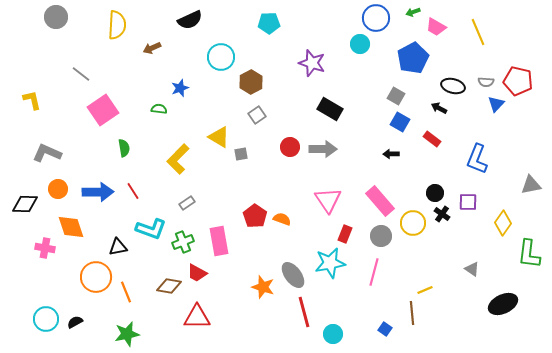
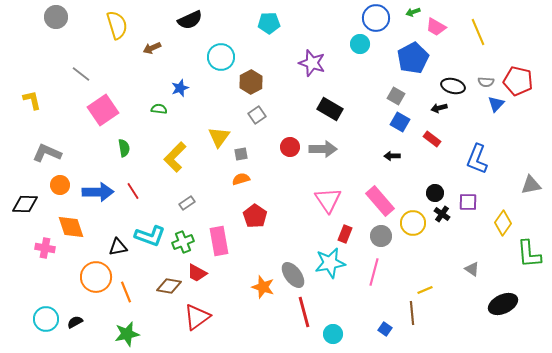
yellow semicircle at (117, 25): rotated 20 degrees counterclockwise
black arrow at (439, 108): rotated 42 degrees counterclockwise
yellow triangle at (219, 137): rotated 35 degrees clockwise
black arrow at (391, 154): moved 1 px right, 2 px down
yellow L-shape at (178, 159): moved 3 px left, 2 px up
orange circle at (58, 189): moved 2 px right, 4 px up
orange semicircle at (282, 219): moved 41 px left, 40 px up; rotated 36 degrees counterclockwise
cyan L-shape at (151, 229): moved 1 px left, 7 px down
green L-shape at (529, 254): rotated 12 degrees counterclockwise
red triangle at (197, 317): rotated 36 degrees counterclockwise
